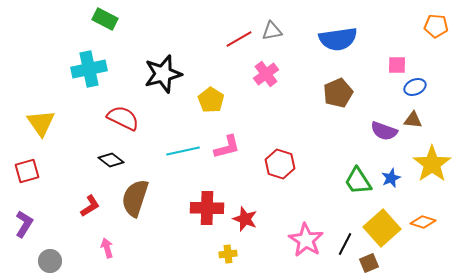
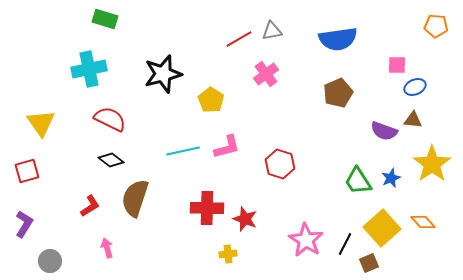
green rectangle: rotated 10 degrees counterclockwise
red semicircle: moved 13 px left, 1 px down
orange diamond: rotated 30 degrees clockwise
